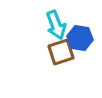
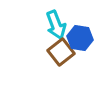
brown square: rotated 20 degrees counterclockwise
